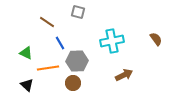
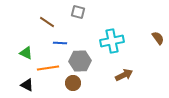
brown semicircle: moved 2 px right, 1 px up
blue line: rotated 56 degrees counterclockwise
gray hexagon: moved 3 px right
black triangle: rotated 16 degrees counterclockwise
